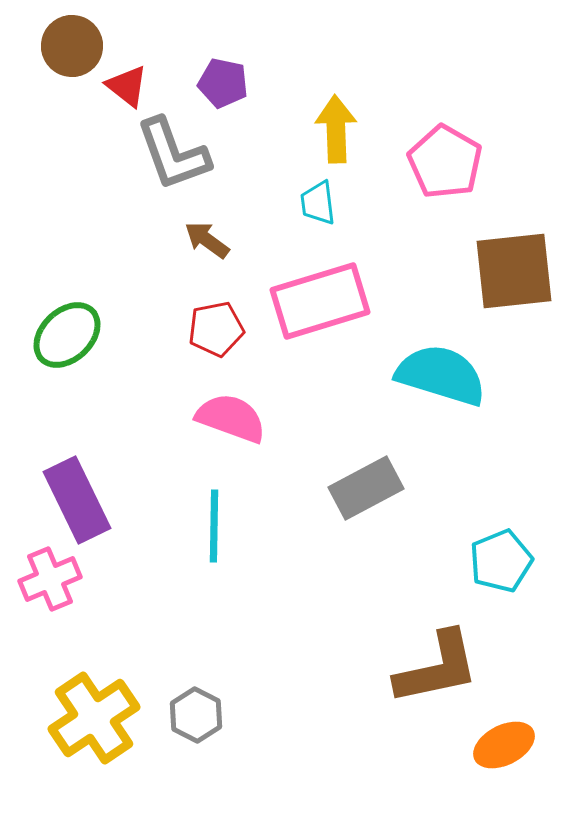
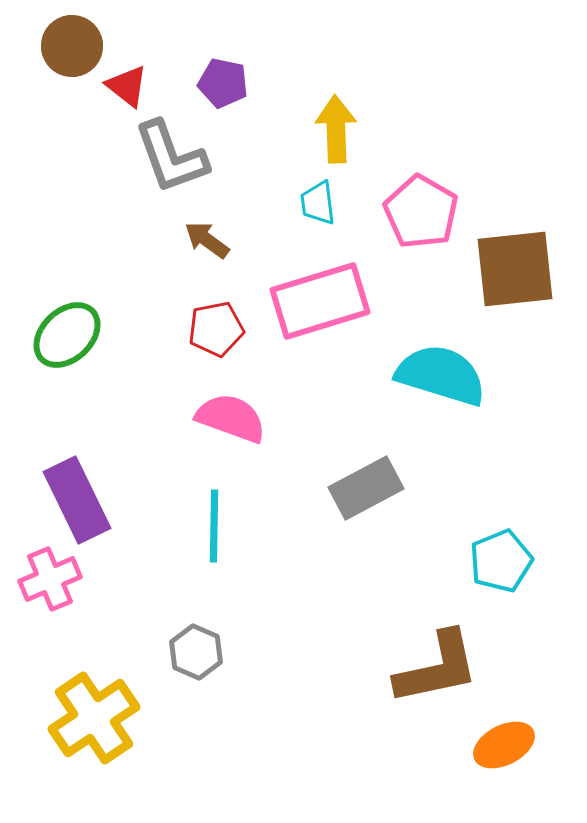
gray L-shape: moved 2 px left, 3 px down
pink pentagon: moved 24 px left, 50 px down
brown square: moved 1 px right, 2 px up
gray hexagon: moved 63 px up; rotated 4 degrees counterclockwise
